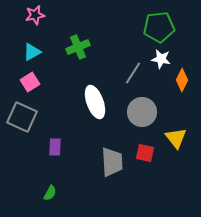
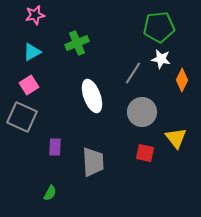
green cross: moved 1 px left, 4 px up
pink square: moved 1 px left, 3 px down
white ellipse: moved 3 px left, 6 px up
gray trapezoid: moved 19 px left
